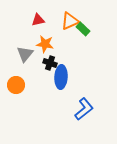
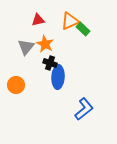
orange star: rotated 18 degrees clockwise
gray triangle: moved 1 px right, 7 px up
blue ellipse: moved 3 px left
